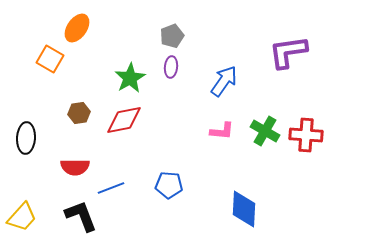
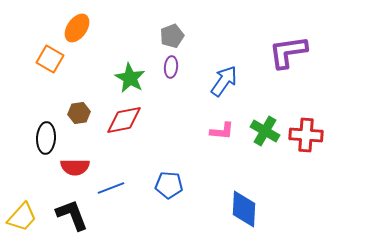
green star: rotated 12 degrees counterclockwise
black ellipse: moved 20 px right
black L-shape: moved 9 px left, 1 px up
